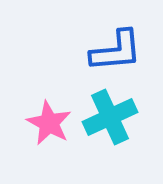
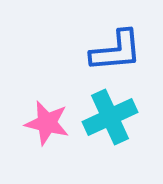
pink star: moved 2 px left; rotated 15 degrees counterclockwise
